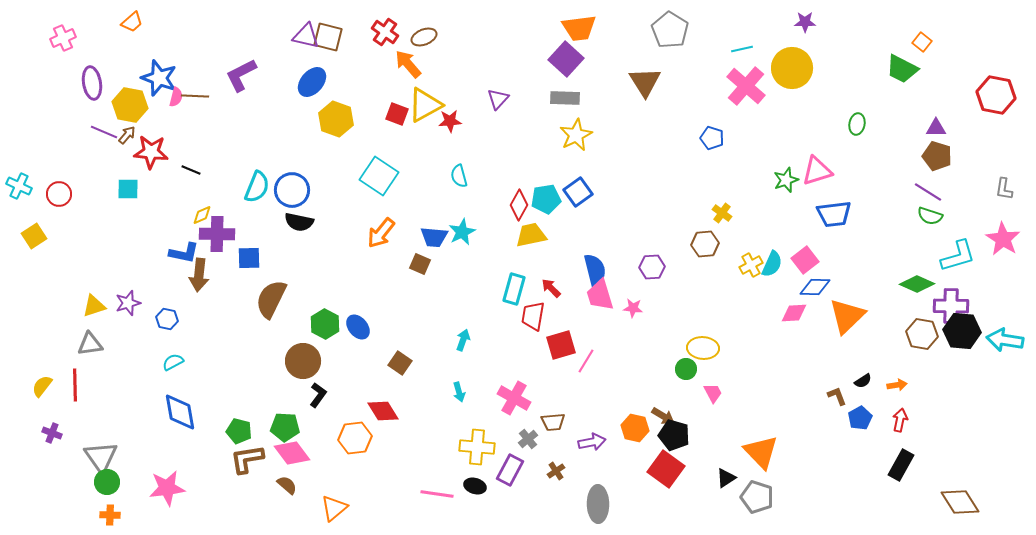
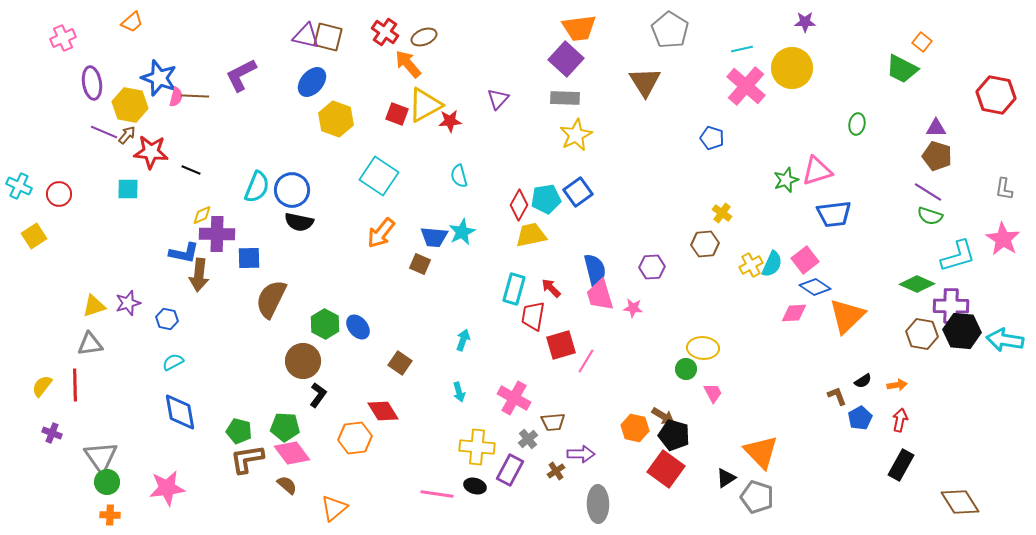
blue diamond at (815, 287): rotated 32 degrees clockwise
purple arrow at (592, 442): moved 11 px left, 12 px down; rotated 12 degrees clockwise
